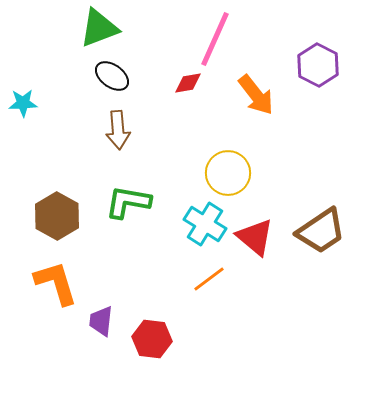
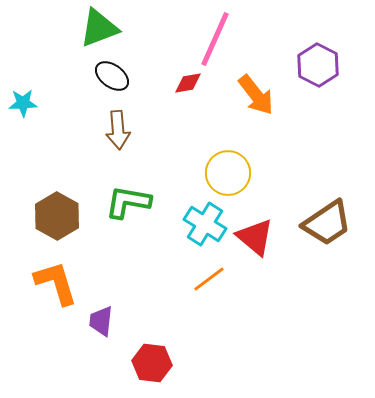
brown trapezoid: moved 6 px right, 8 px up
red hexagon: moved 24 px down
